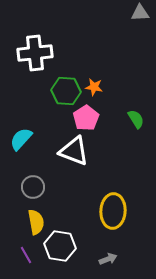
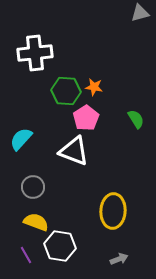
gray triangle: rotated 12 degrees counterclockwise
yellow semicircle: rotated 60 degrees counterclockwise
gray arrow: moved 11 px right
